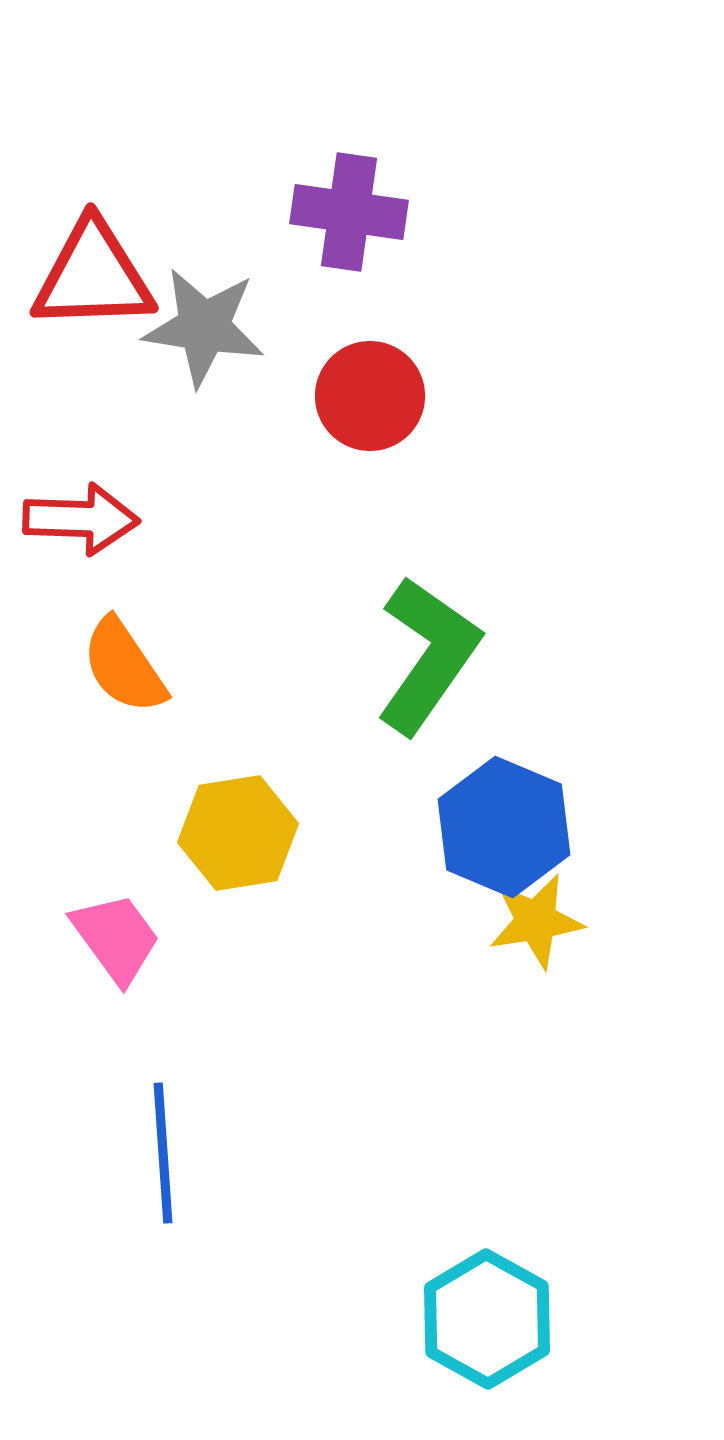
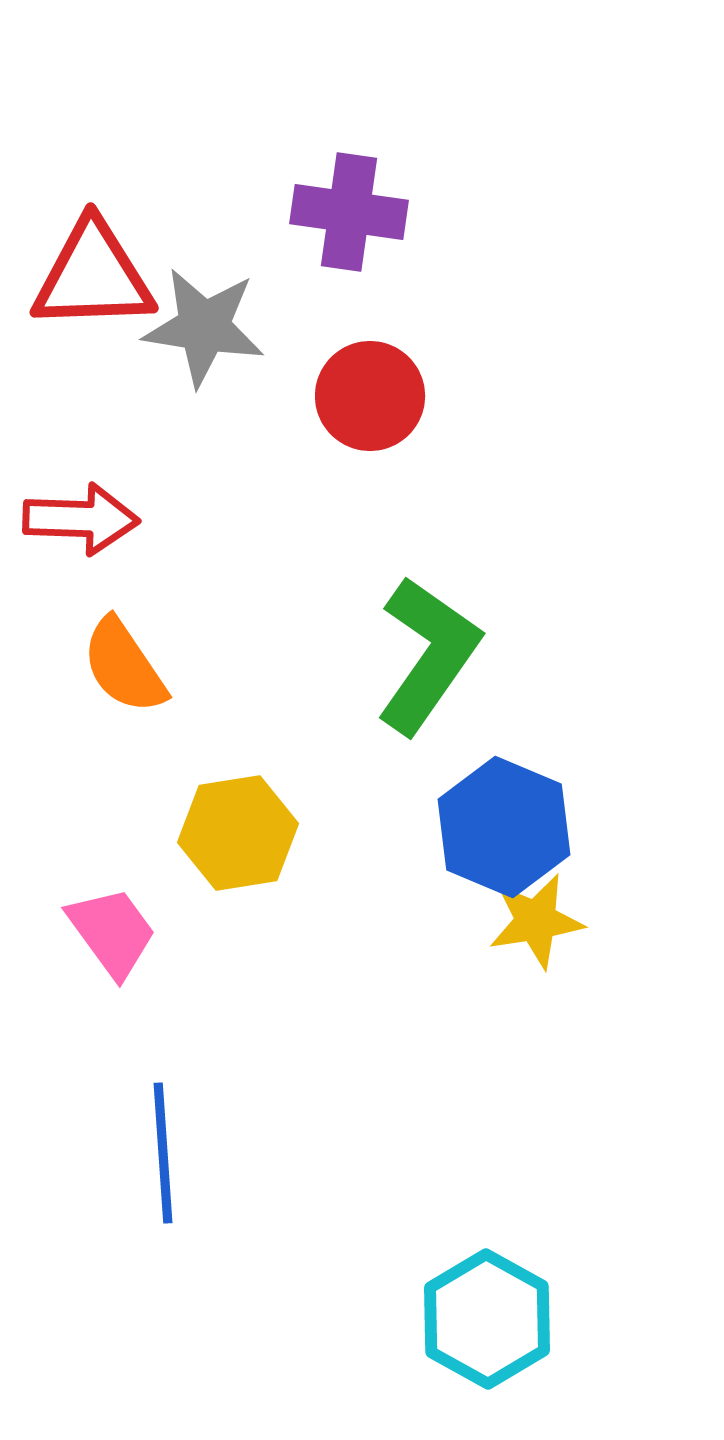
pink trapezoid: moved 4 px left, 6 px up
